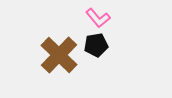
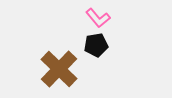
brown cross: moved 14 px down
